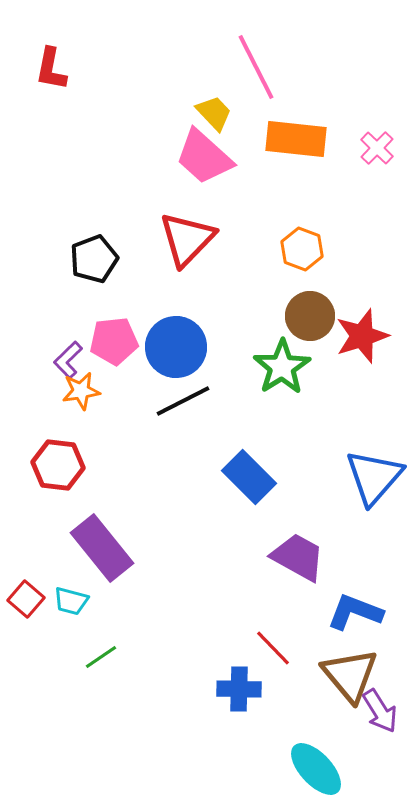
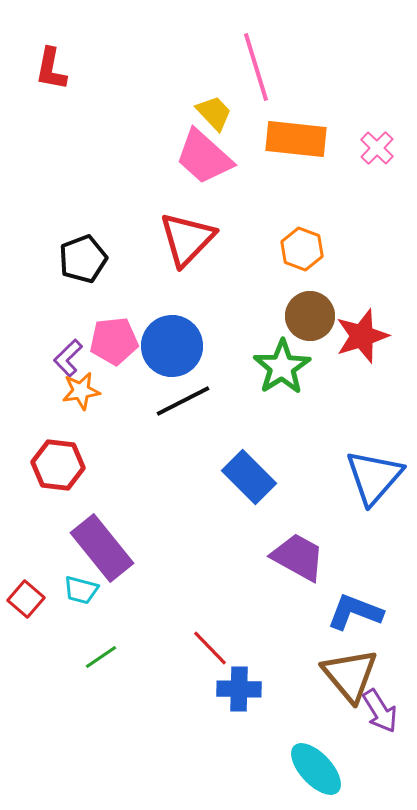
pink line: rotated 10 degrees clockwise
black pentagon: moved 11 px left
blue circle: moved 4 px left, 1 px up
purple L-shape: moved 2 px up
cyan trapezoid: moved 10 px right, 11 px up
red line: moved 63 px left
